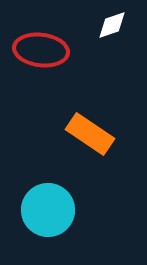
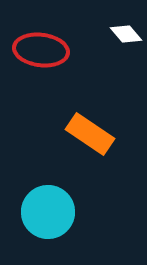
white diamond: moved 14 px right, 9 px down; rotated 68 degrees clockwise
cyan circle: moved 2 px down
